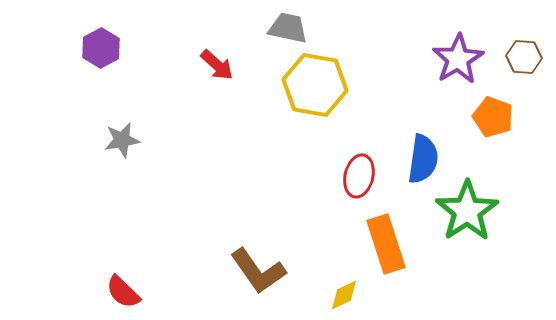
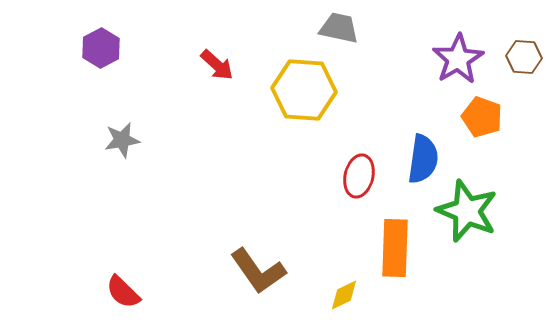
gray trapezoid: moved 51 px right
yellow hexagon: moved 11 px left, 5 px down; rotated 6 degrees counterclockwise
orange pentagon: moved 11 px left
green star: rotated 16 degrees counterclockwise
orange rectangle: moved 9 px right, 4 px down; rotated 20 degrees clockwise
